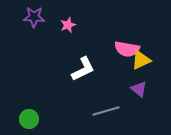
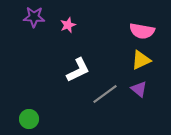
pink semicircle: moved 15 px right, 18 px up
white L-shape: moved 5 px left, 1 px down
gray line: moved 1 px left, 17 px up; rotated 20 degrees counterclockwise
